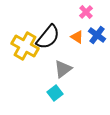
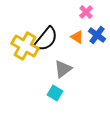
black semicircle: moved 2 px left, 2 px down
cyan square: rotated 21 degrees counterclockwise
